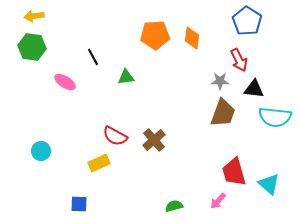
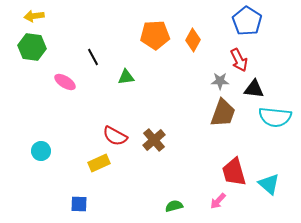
orange diamond: moved 1 px right, 2 px down; rotated 20 degrees clockwise
